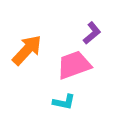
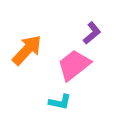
pink trapezoid: rotated 18 degrees counterclockwise
cyan L-shape: moved 4 px left
